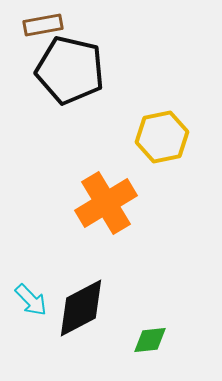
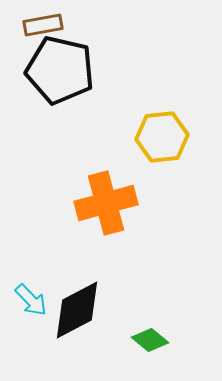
black pentagon: moved 10 px left
yellow hexagon: rotated 6 degrees clockwise
orange cross: rotated 16 degrees clockwise
black diamond: moved 4 px left, 2 px down
green diamond: rotated 45 degrees clockwise
